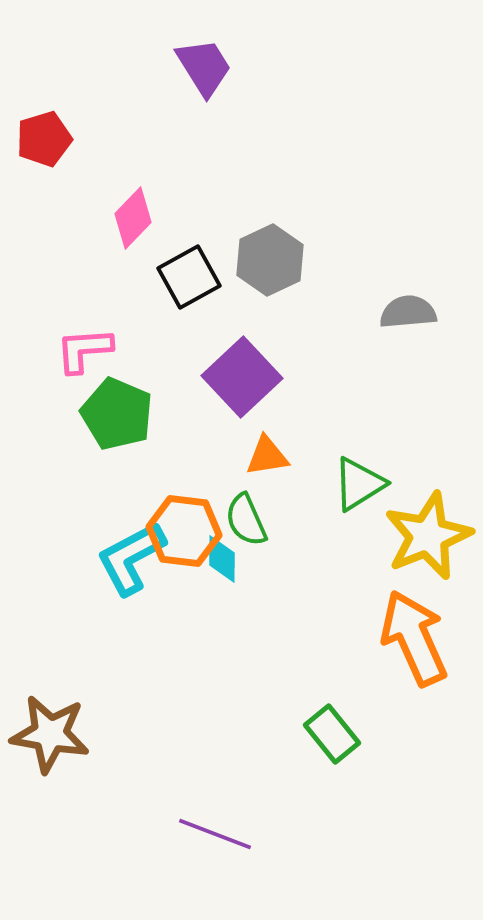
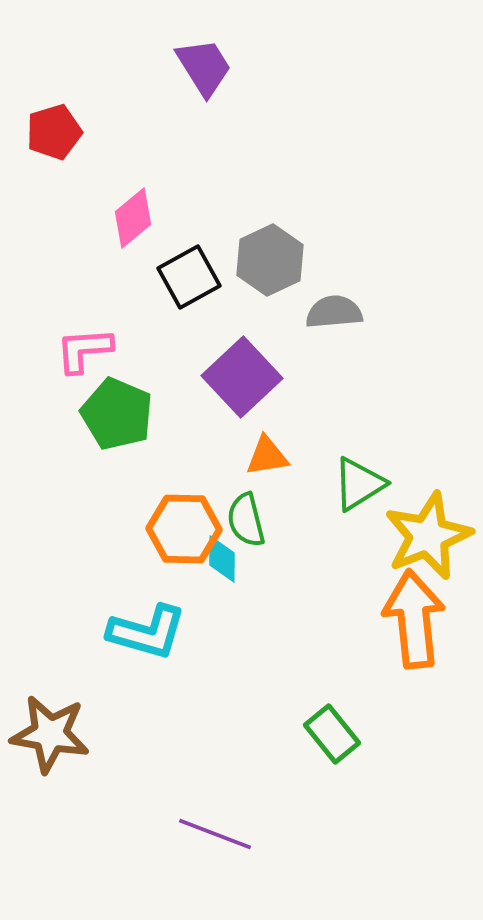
red pentagon: moved 10 px right, 7 px up
pink diamond: rotated 6 degrees clockwise
gray semicircle: moved 74 px left
green semicircle: rotated 10 degrees clockwise
orange hexagon: moved 2 px up; rotated 6 degrees counterclockwise
cyan L-shape: moved 16 px right, 74 px down; rotated 136 degrees counterclockwise
orange arrow: moved 19 px up; rotated 18 degrees clockwise
